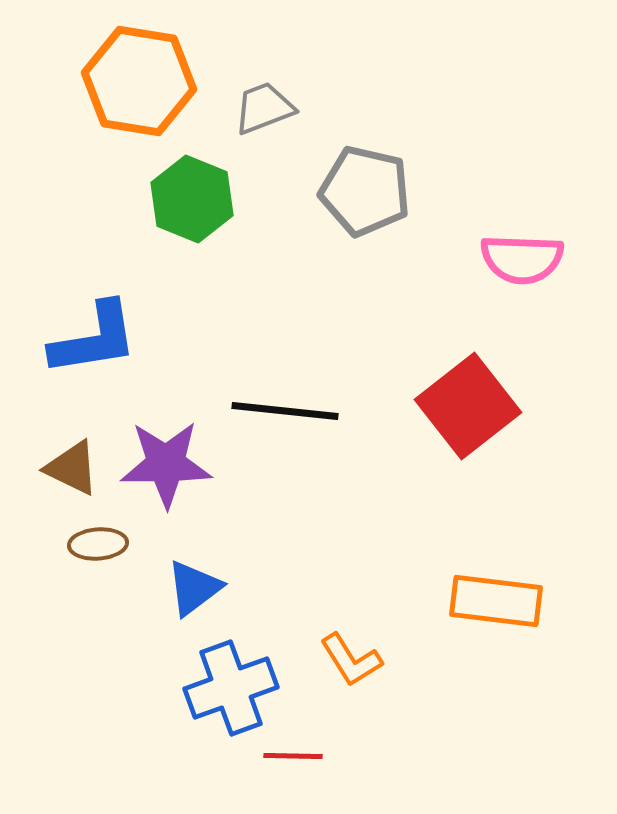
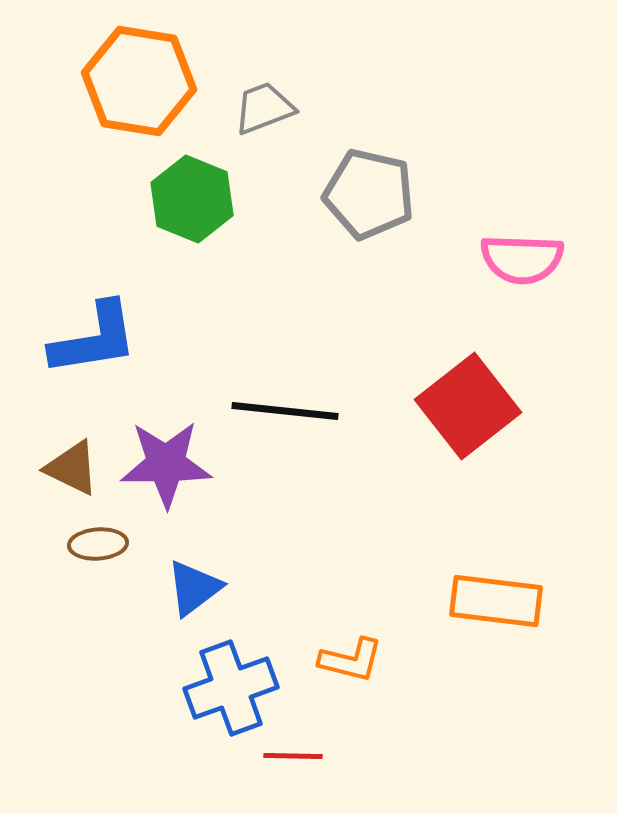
gray pentagon: moved 4 px right, 3 px down
orange L-shape: rotated 44 degrees counterclockwise
